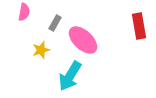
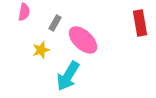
red rectangle: moved 1 px right, 3 px up
cyan arrow: moved 2 px left
